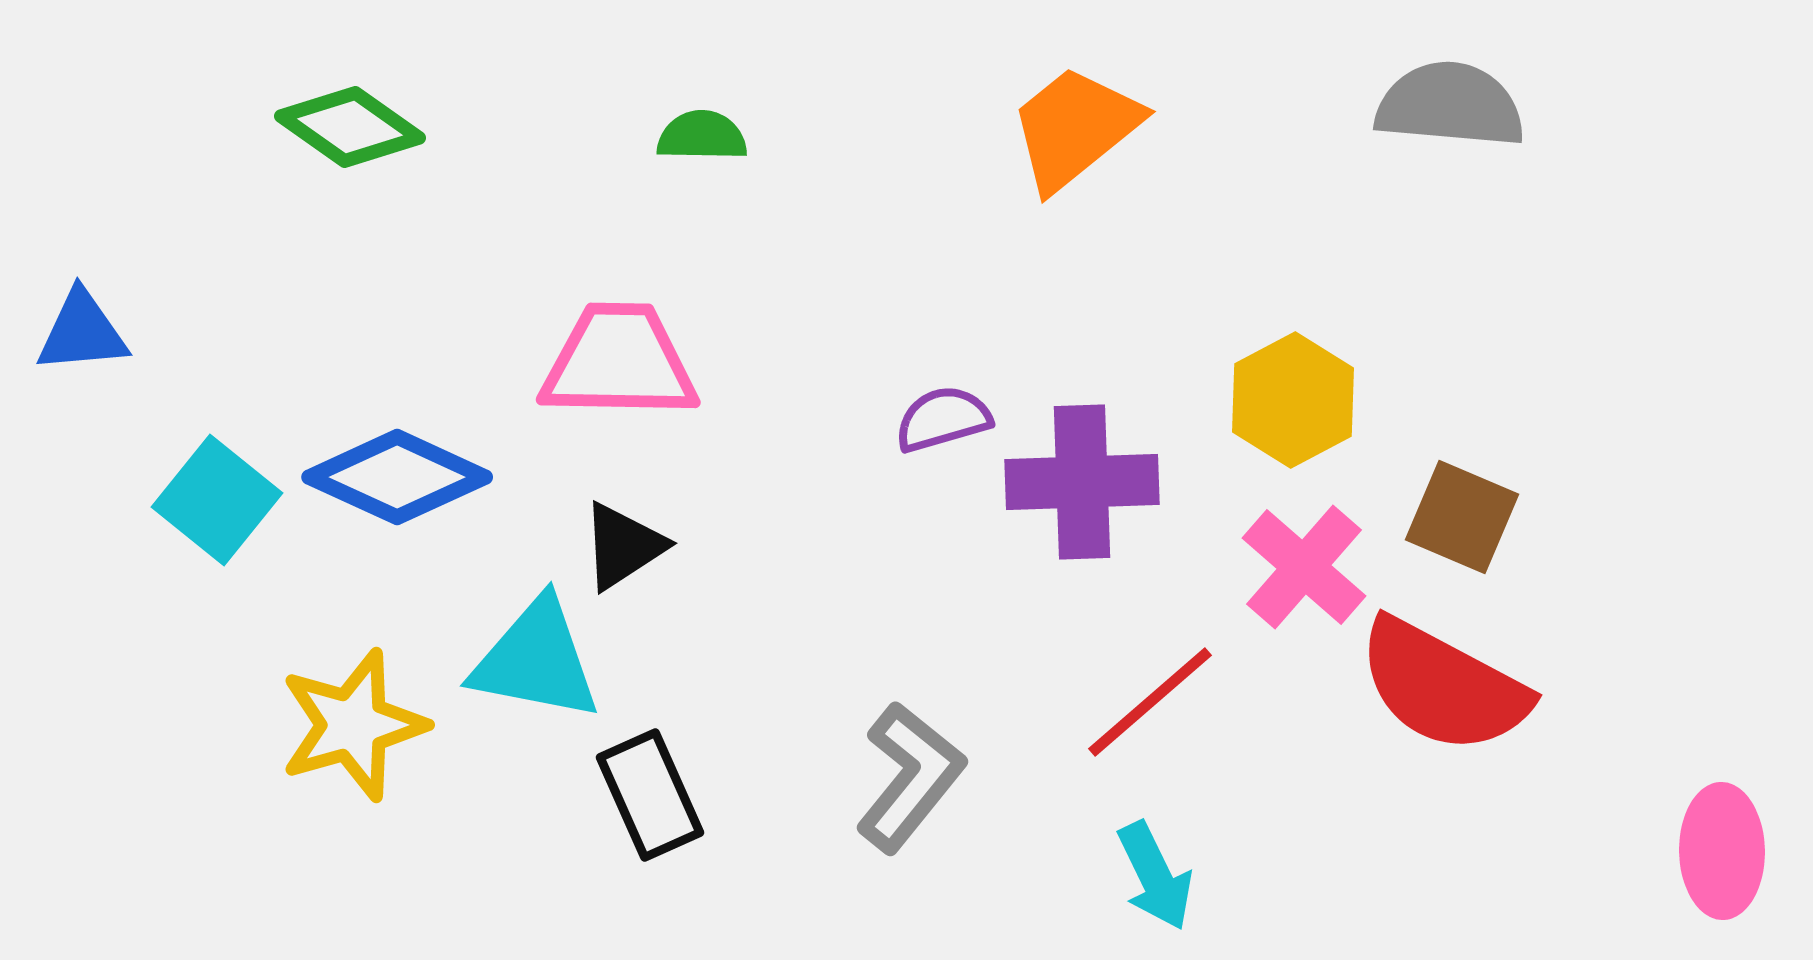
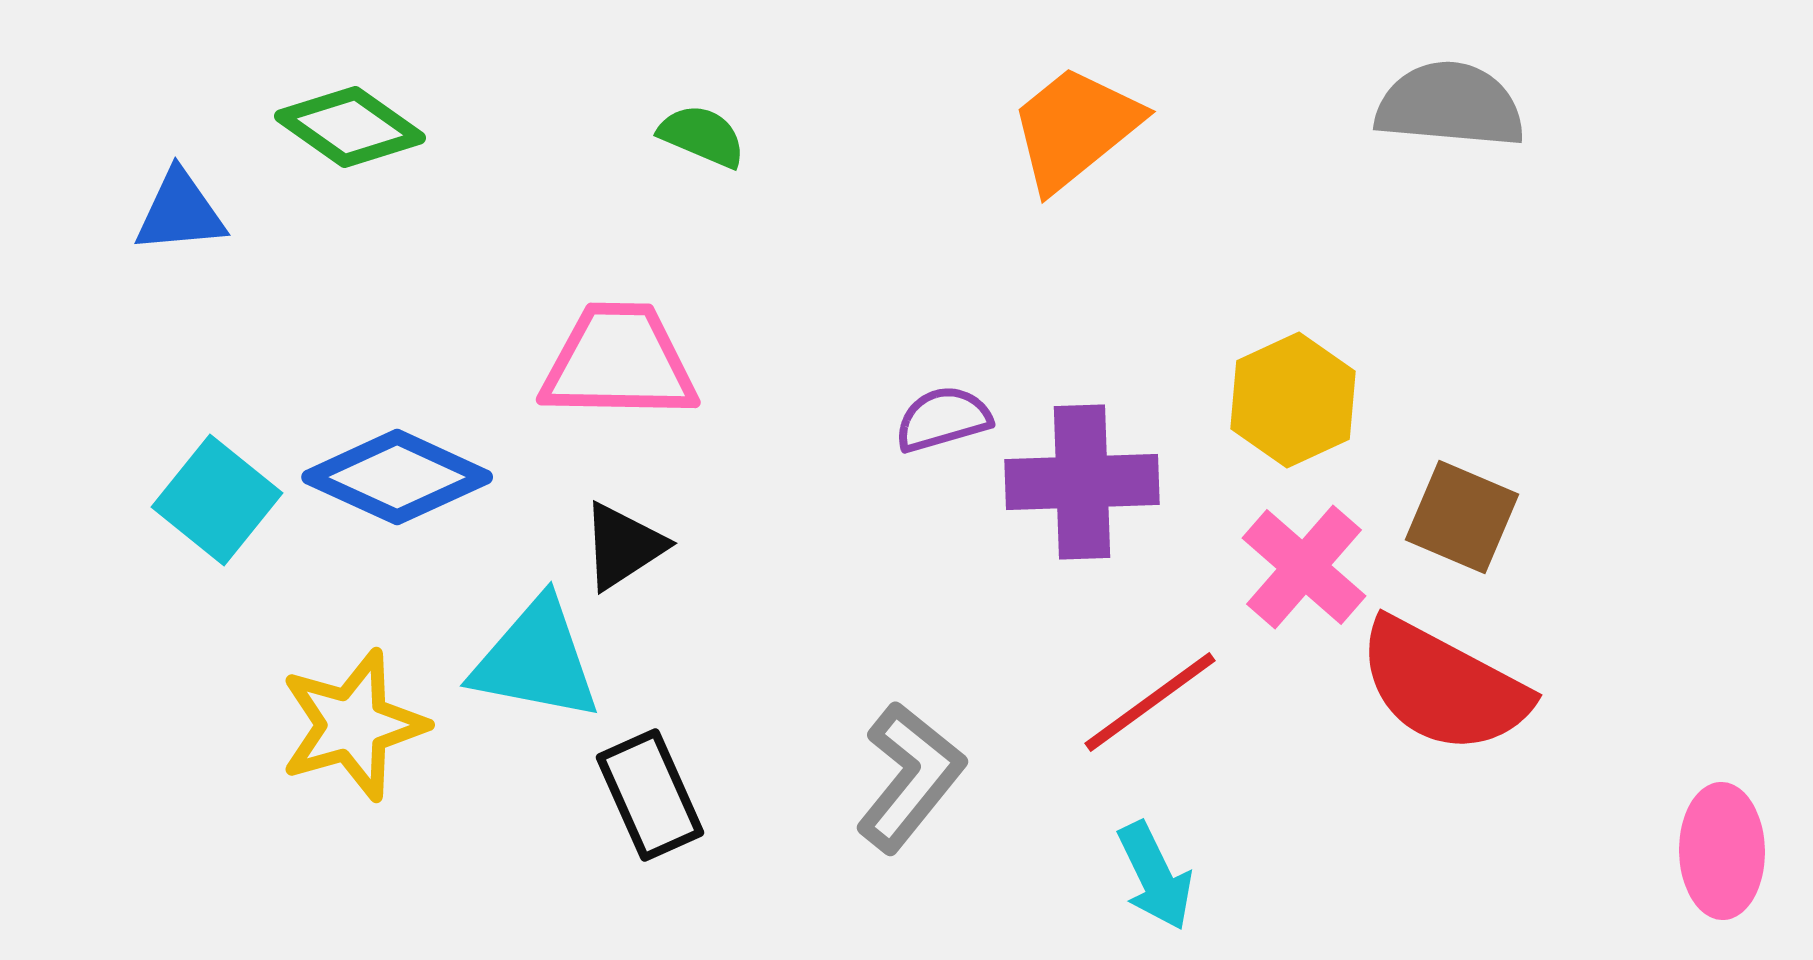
green semicircle: rotated 22 degrees clockwise
blue triangle: moved 98 px right, 120 px up
yellow hexagon: rotated 3 degrees clockwise
red line: rotated 5 degrees clockwise
